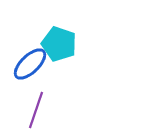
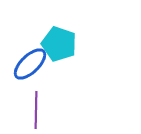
purple line: rotated 18 degrees counterclockwise
